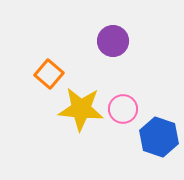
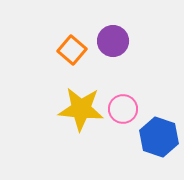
orange square: moved 23 px right, 24 px up
